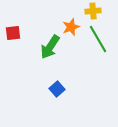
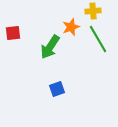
blue square: rotated 21 degrees clockwise
